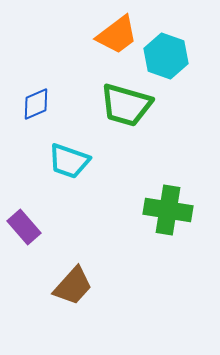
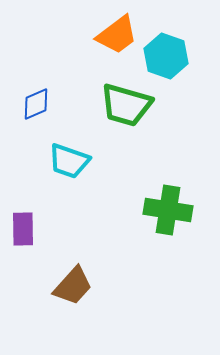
purple rectangle: moved 1 px left, 2 px down; rotated 40 degrees clockwise
